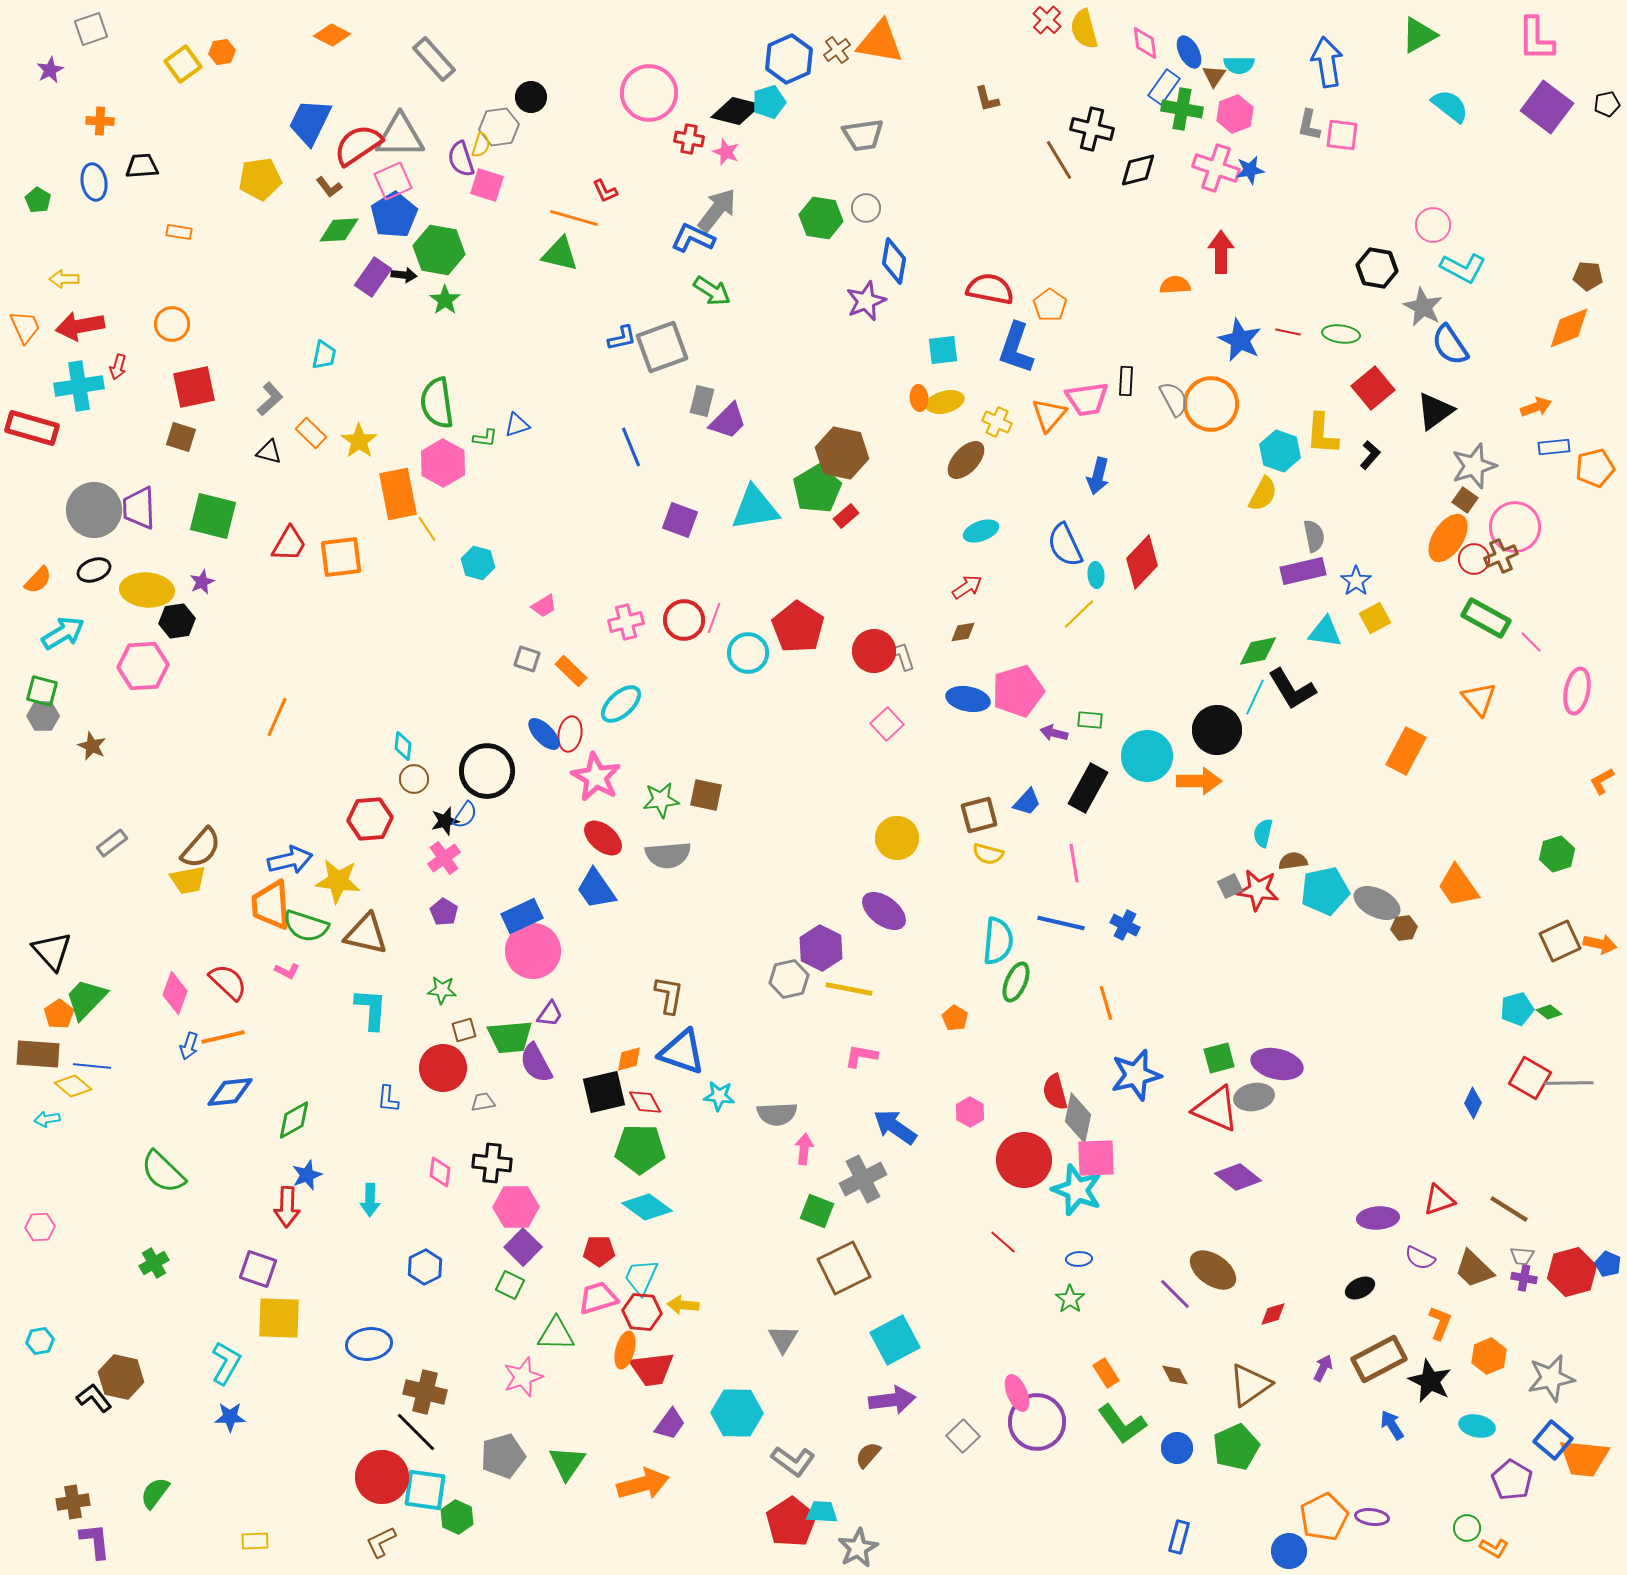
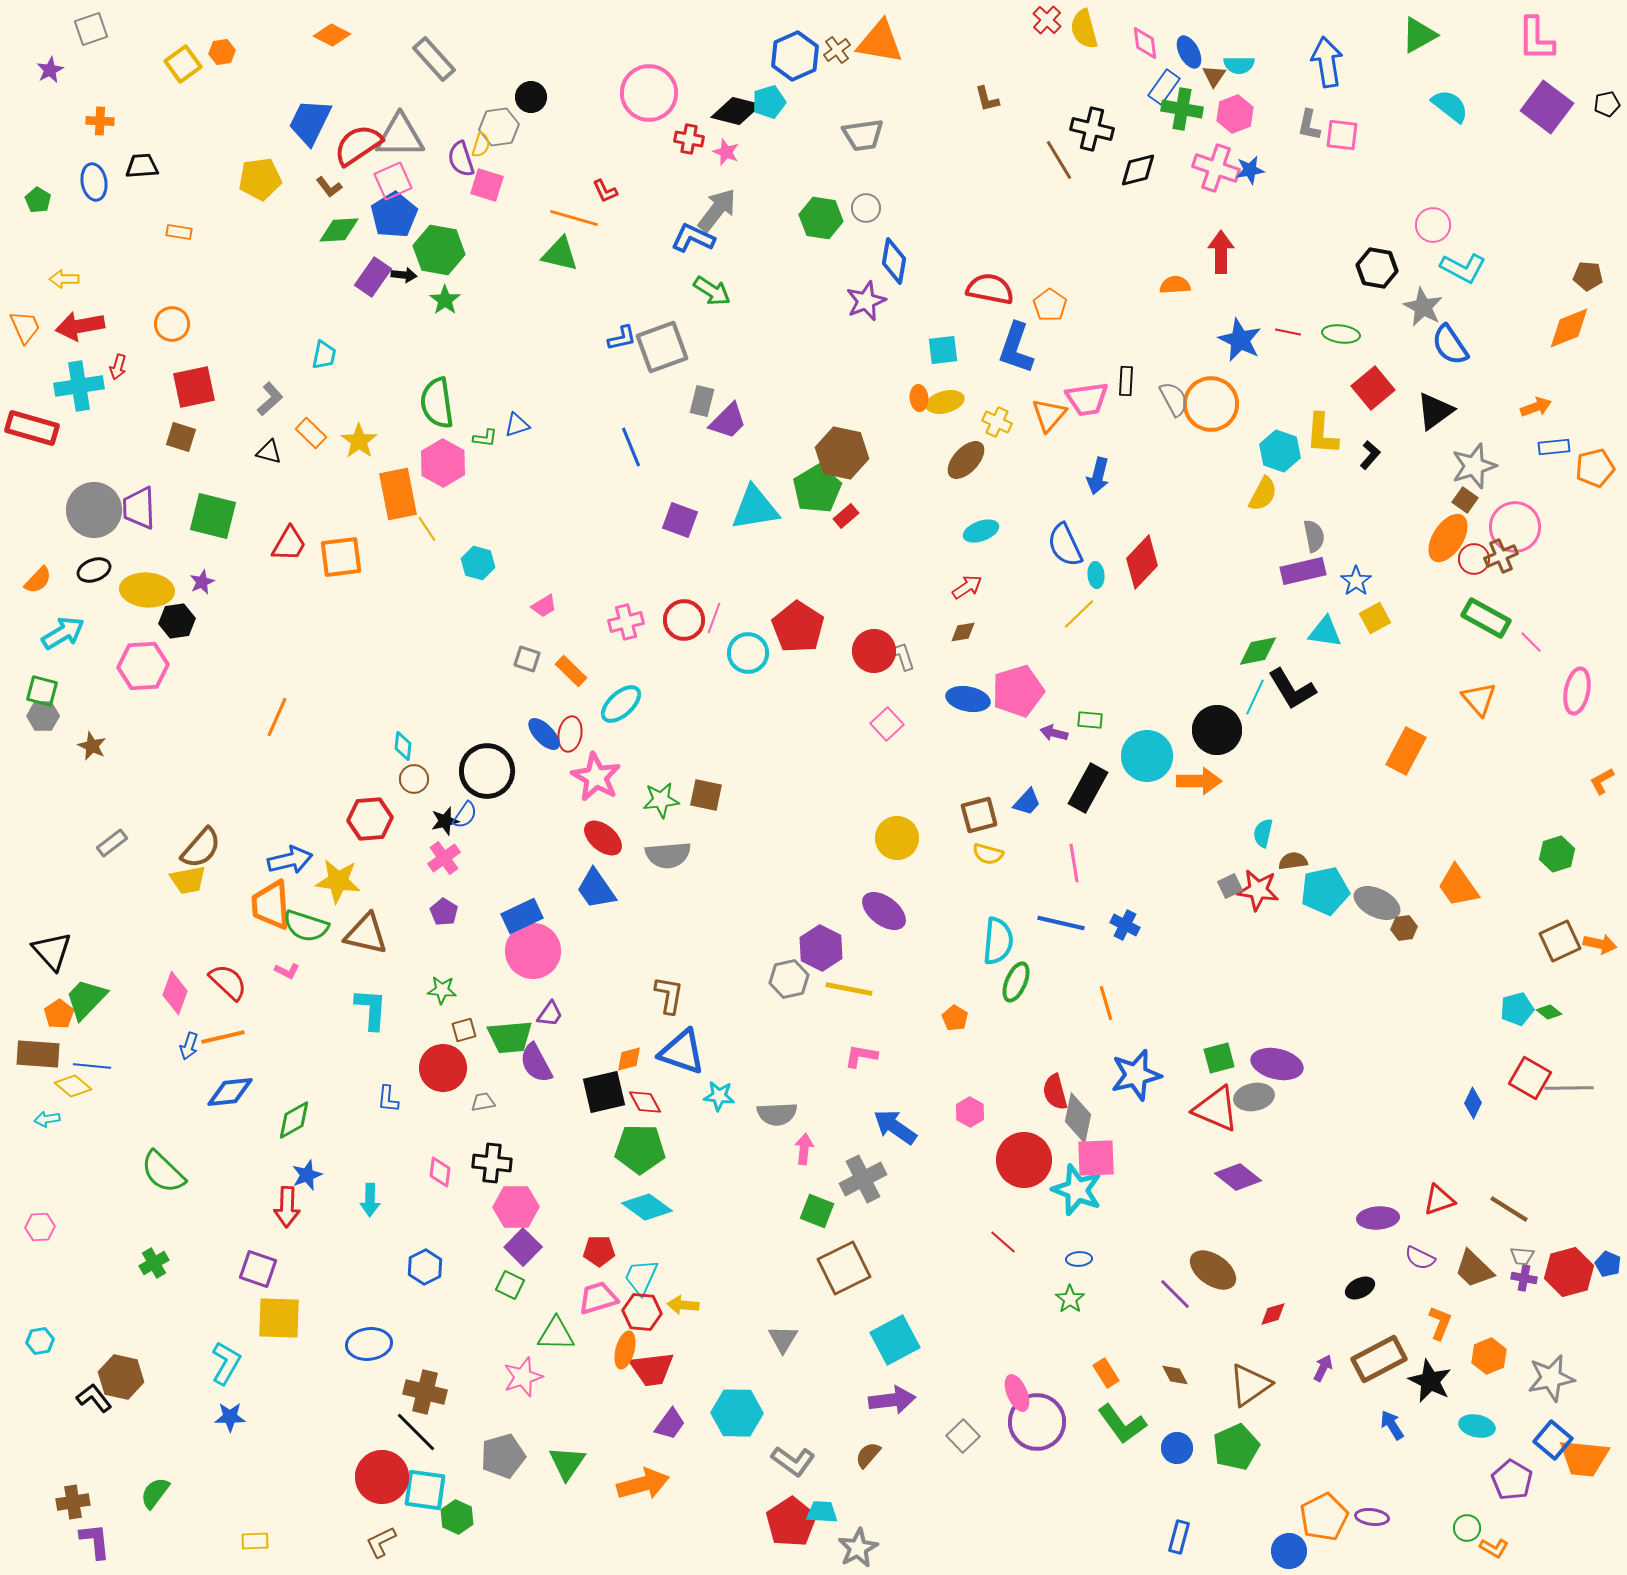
blue hexagon at (789, 59): moved 6 px right, 3 px up
gray line at (1569, 1083): moved 5 px down
red hexagon at (1572, 1272): moved 3 px left
